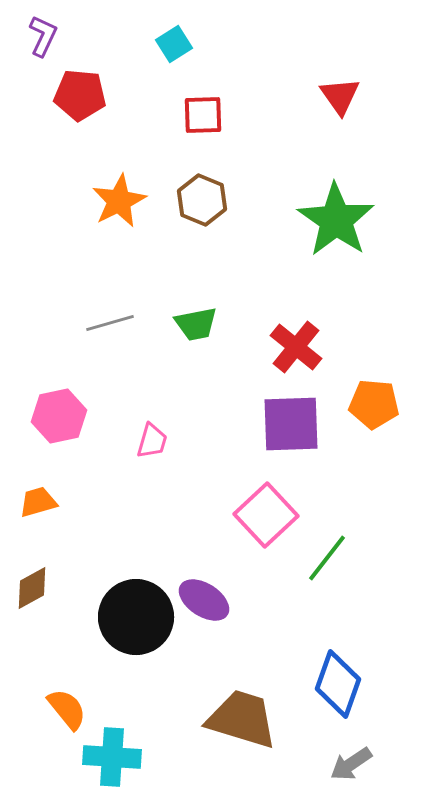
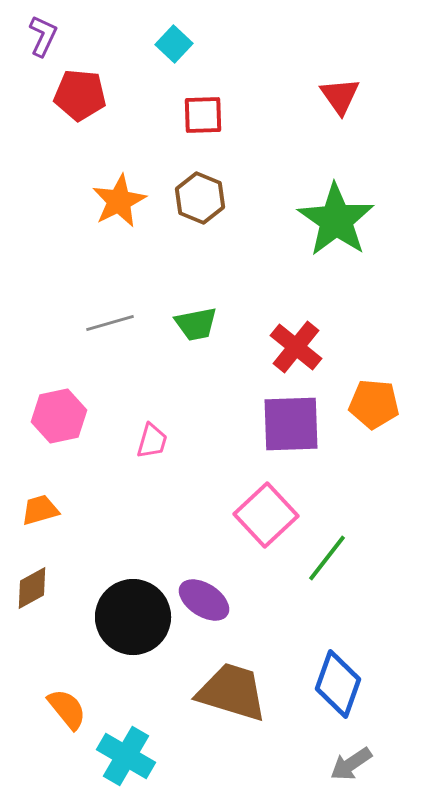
cyan square: rotated 15 degrees counterclockwise
brown hexagon: moved 2 px left, 2 px up
orange trapezoid: moved 2 px right, 8 px down
black circle: moved 3 px left
brown trapezoid: moved 10 px left, 27 px up
cyan cross: moved 14 px right, 1 px up; rotated 26 degrees clockwise
